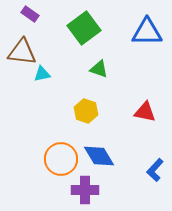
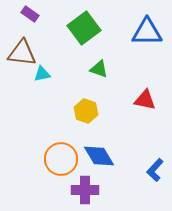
brown triangle: moved 1 px down
red triangle: moved 12 px up
